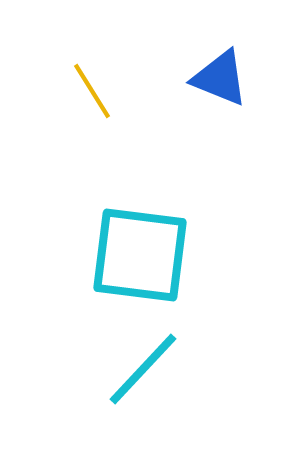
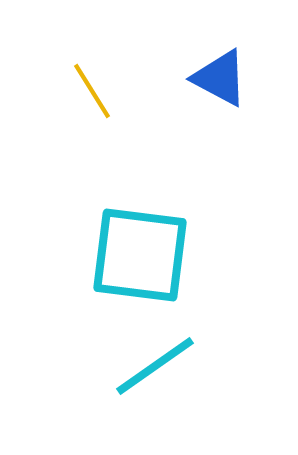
blue triangle: rotated 6 degrees clockwise
cyan line: moved 12 px right, 3 px up; rotated 12 degrees clockwise
